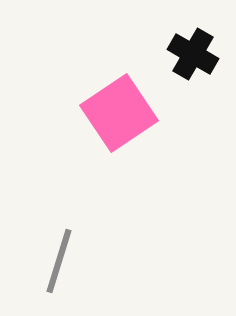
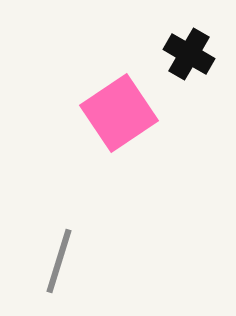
black cross: moved 4 px left
